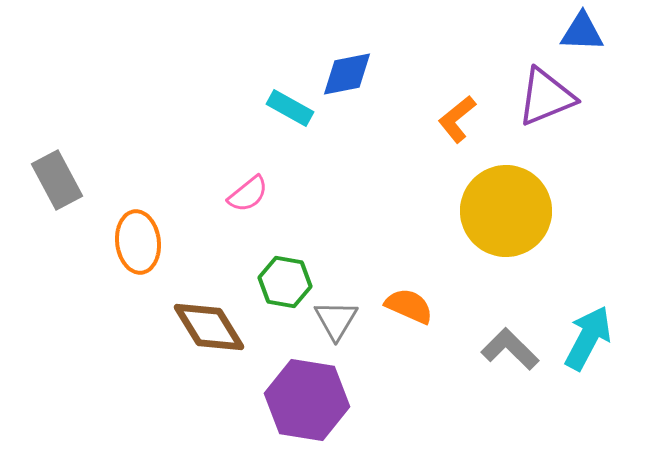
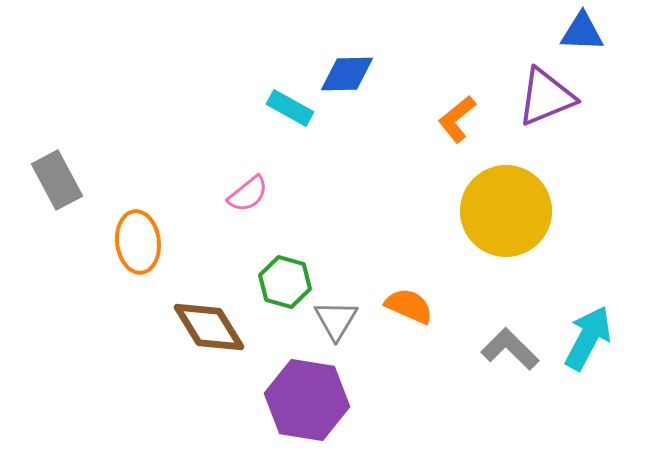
blue diamond: rotated 10 degrees clockwise
green hexagon: rotated 6 degrees clockwise
